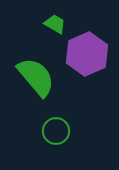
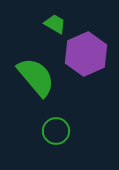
purple hexagon: moved 1 px left
